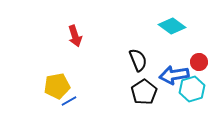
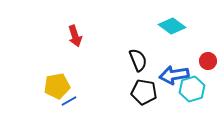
red circle: moved 9 px right, 1 px up
black pentagon: rotated 30 degrees counterclockwise
